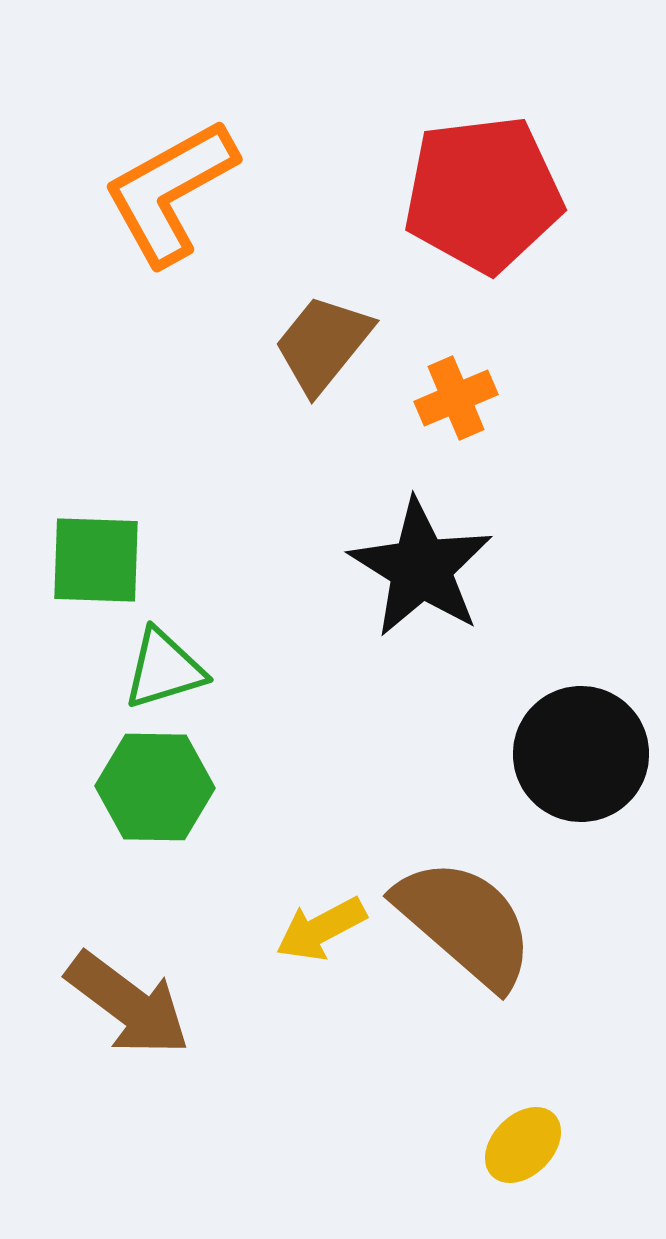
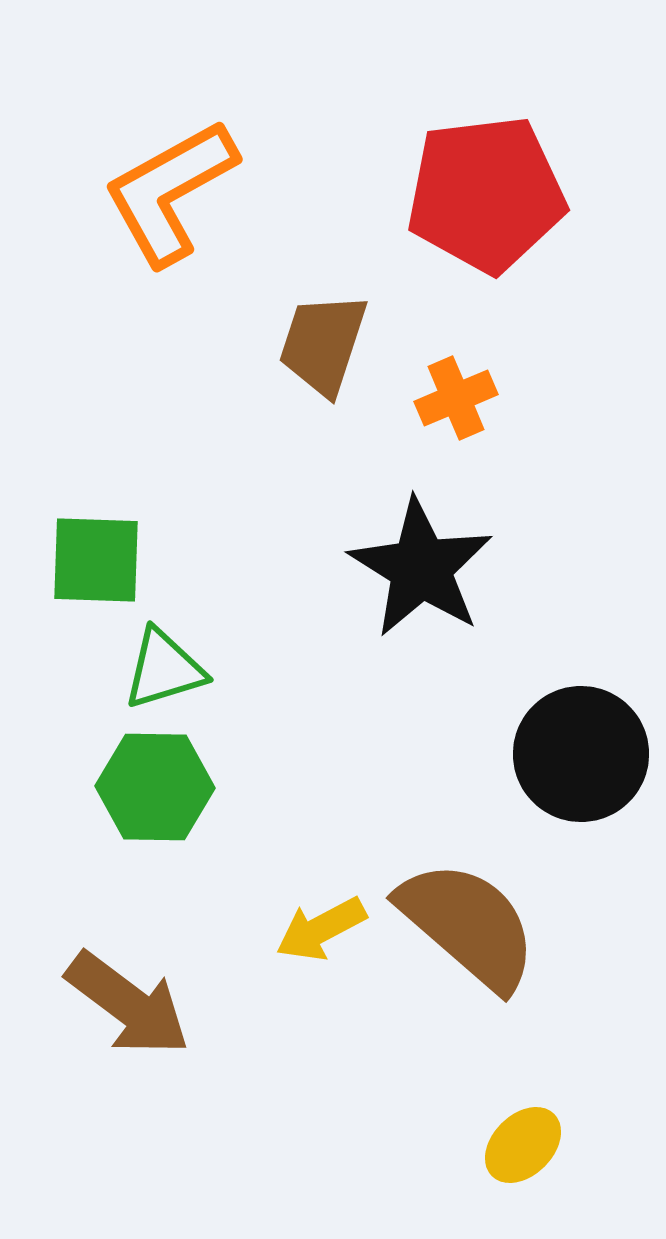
red pentagon: moved 3 px right
brown trapezoid: rotated 21 degrees counterclockwise
brown semicircle: moved 3 px right, 2 px down
